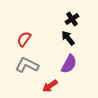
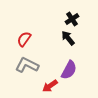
purple semicircle: moved 6 px down
